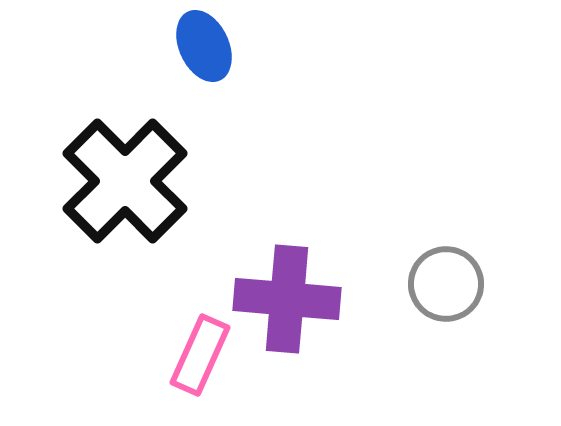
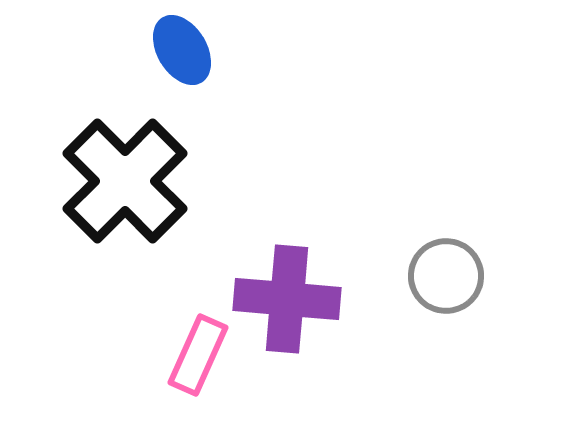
blue ellipse: moved 22 px left, 4 px down; rotated 6 degrees counterclockwise
gray circle: moved 8 px up
pink rectangle: moved 2 px left
